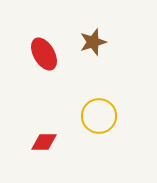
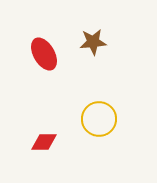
brown star: rotated 12 degrees clockwise
yellow circle: moved 3 px down
